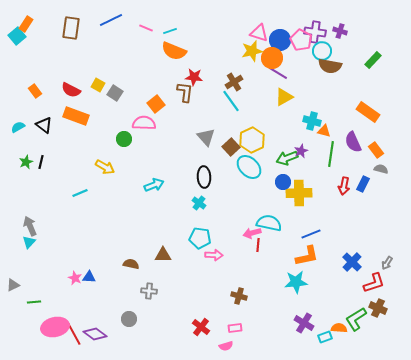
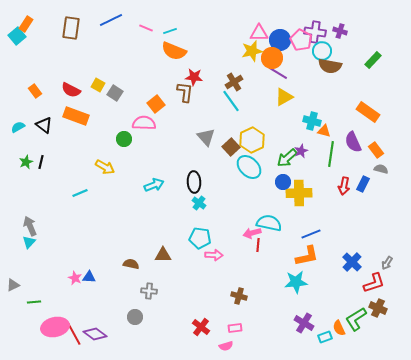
pink triangle at (259, 33): rotated 18 degrees counterclockwise
green arrow at (287, 158): rotated 20 degrees counterclockwise
black ellipse at (204, 177): moved 10 px left, 5 px down
gray circle at (129, 319): moved 6 px right, 2 px up
orange semicircle at (339, 328): rotated 119 degrees counterclockwise
